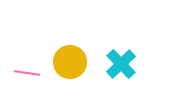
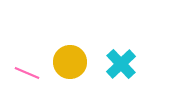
pink line: rotated 15 degrees clockwise
